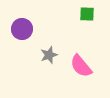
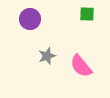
purple circle: moved 8 px right, 10 px up
gray star: moved 2 px left, 1 px down
